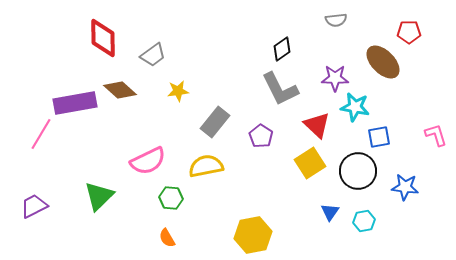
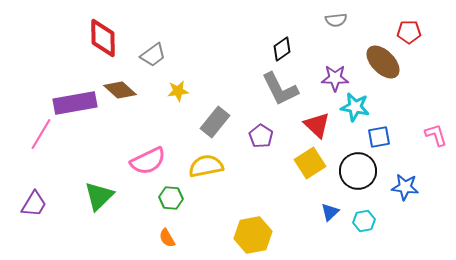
purple trapezoid: moved 2 px up; rotated 148 degrees clockwise
blue triangle: rotated 12 degrees clockwise
